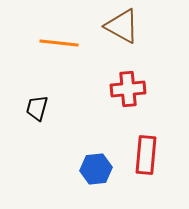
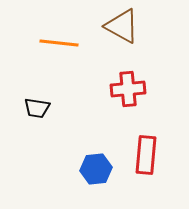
black trapezoid: rotated 96 degrees counterclockwise
